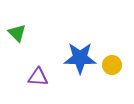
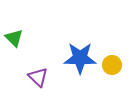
green triangle: moved 3 px left, 5 px down
purple triangle: rotated 40 degrees clockwise
